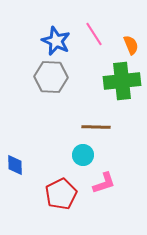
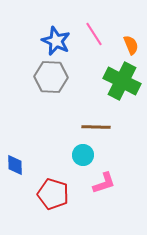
green cross: rotated 33 degrees clockwise
red pentagon: moved 8 px left; rotated 28 degrees counterclockwise
